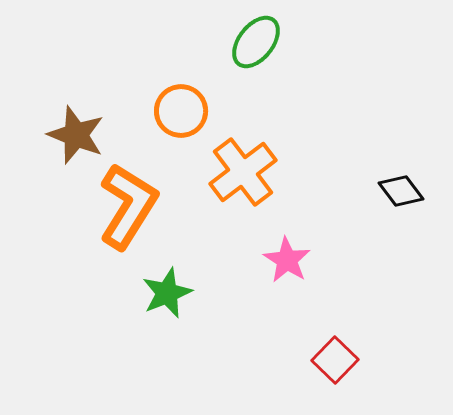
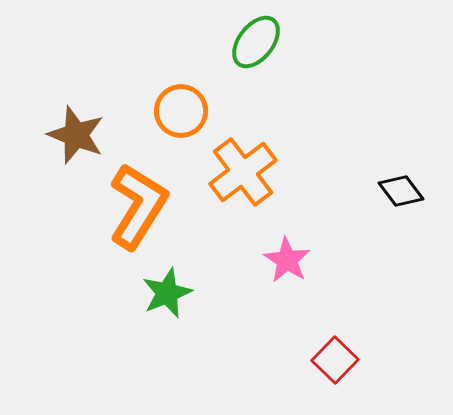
orange L-shape: moved 10 px right
